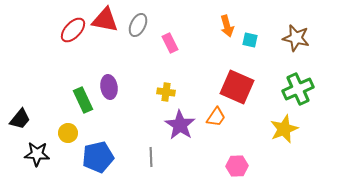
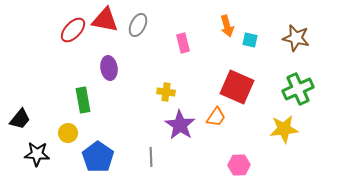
pink rectangle: moved 13 px right; rotated 12 degrees clockwise
purple ellipse: moved 19 px up
green rectangle: rotated 15 degrees clockwise
yellow star: rotated 16 degrees clockwise
blue pentagon: rotated 24 degrees counterclockwise
pink hexagon: moved 2 px right, 1 px up
